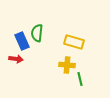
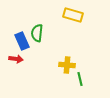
yellow rectangle: moved 1 px left, 27 px up
